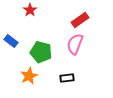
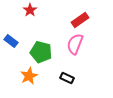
black rectangle: rotated 32 degrees clockwise
